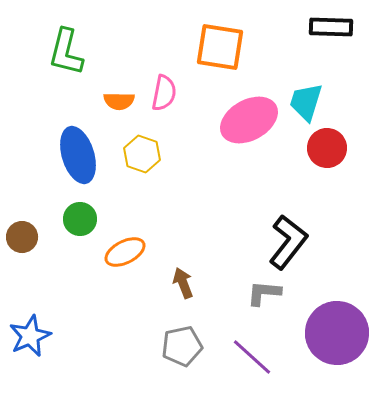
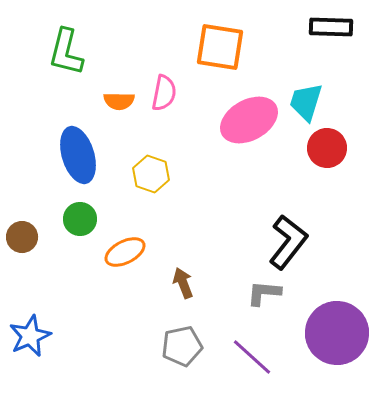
yellow hexagon: moved 9 px right, 20 px down
